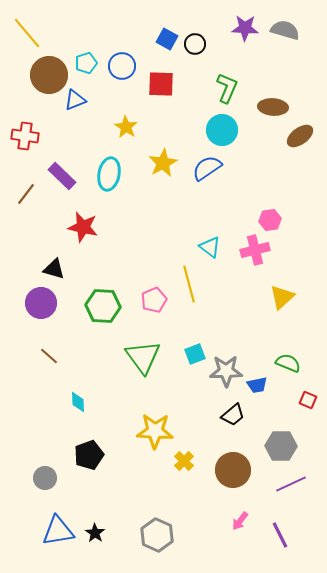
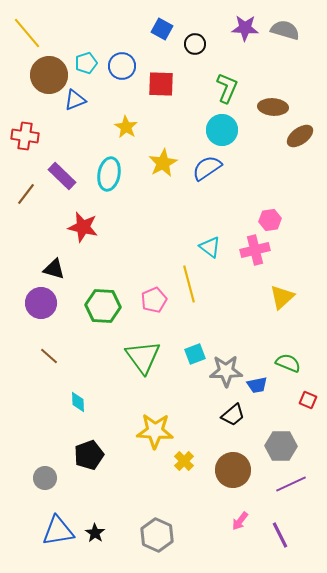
blue square at (167, 39): moved 5 px left, 10 px up
